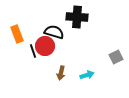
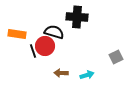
orange rectangle: rotated 60 degrees counterclockwise
brown arrow: rotated 80 degrees clockwise
